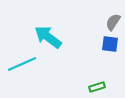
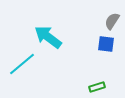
gray semicircle: moved 1 px left, 1 px up
blue square: moved 4 px left
cyan line: rotated 16 degrees counterclockwise
